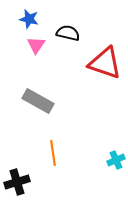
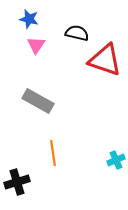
black semicircle: moved 9 px right
red triangle: moved 3 px up
